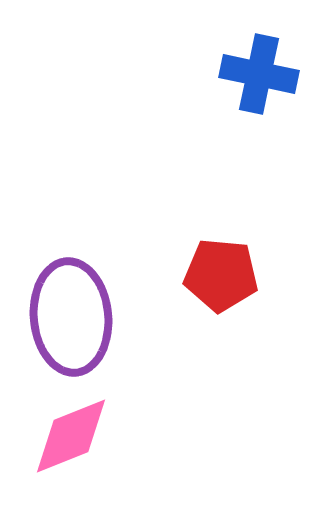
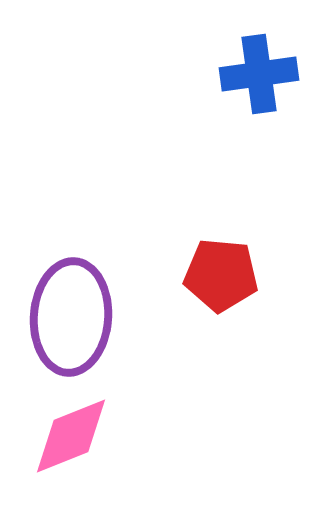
blue cross: rotated 20 degrees counterclockwise
purple ellipse: rotated 9 degrees clockwise
